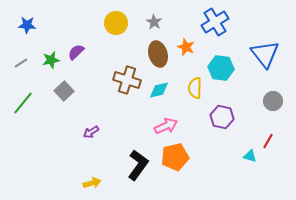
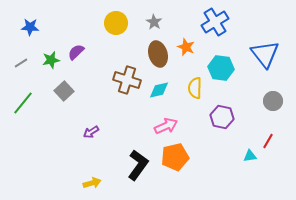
blue star: moved 3 px right, 2 px down
cyan triangle: rotated 24 degrees counterclockwise
